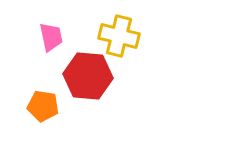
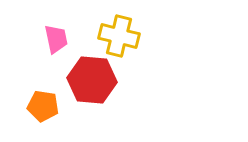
pink trapezoid: moved 5 px right, 2 px down
red hexagon: moved 4 px right, 4 px down
